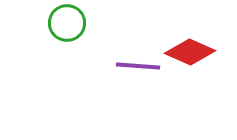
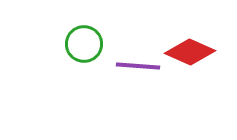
green circle: moved 17 px right, 21 px down
